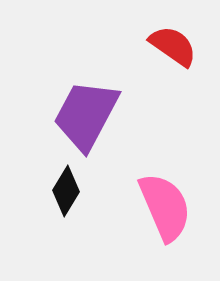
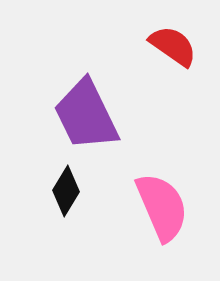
purple trapezoid: rotated 54 degrees counterclockwise
pink semicircle: moved 3 px left
